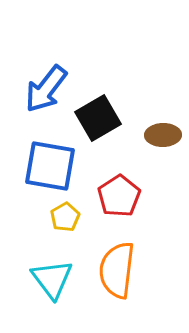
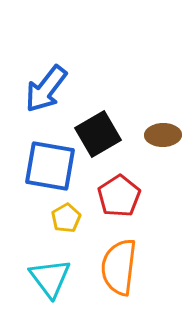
black square: moved 16 px down
yellow pentagon: moved 1 px right, 1 px down
orange semicircle: moved 2 px right, 3 px up
cyan triangle: moved 2 px left, 1 px up
